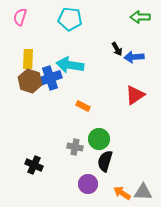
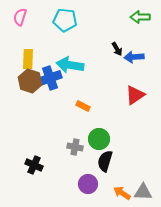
cyan pentagon: moved 5 px left, 1 px down
